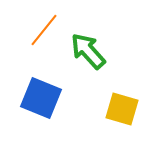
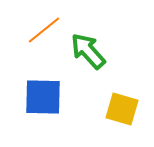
orange line: rotated 12 degrees clockwise
blue square: moved 2 px right, 1 px up; rotated 21 degrees counterclockwise
